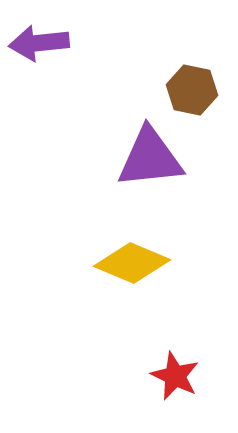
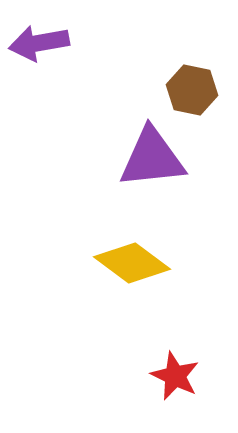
purple arrow: rotated 4 degrees counterclockwise
purple triangle: moved 2 px right
yellow diamond: rotated 14 degrees clockwise
